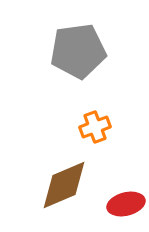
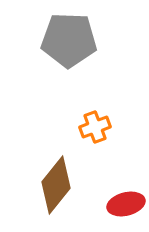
gray pentagon: moved 9 px left, 11 px up; rotated 10 degrees clockwise
brown diamond: moved 8 px left; rotated 28 degrees counterclockwise
